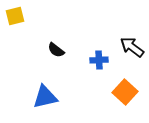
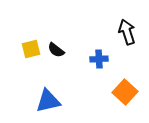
yellow square: moved 16 px right, 33 px down
black arrow: moved 5 px left, 15 px up; rotated 35 degrees clockwise
blue cross: moved 1 px up
blue triangle: moved 3 px right, 4 px down
